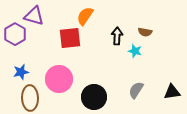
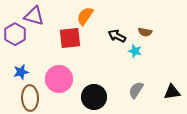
black arrow: rotated 66 degrees counterclockwise
